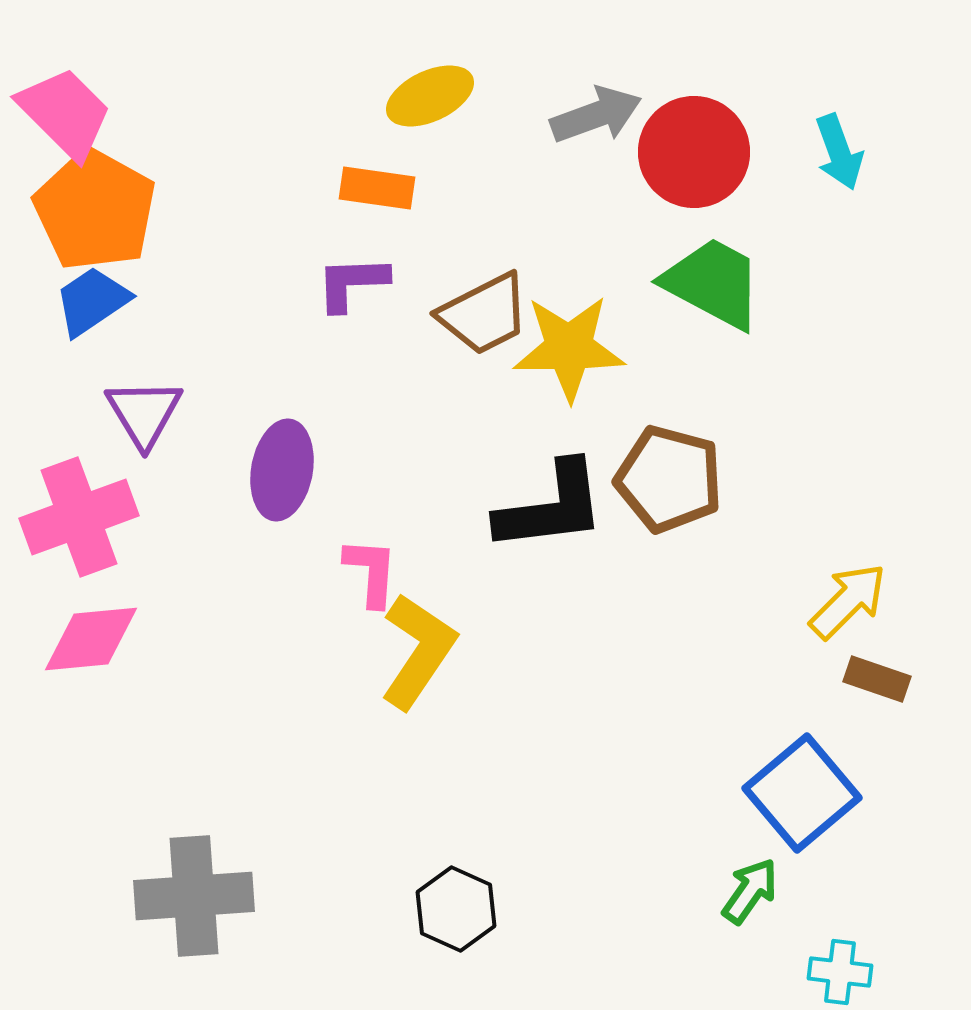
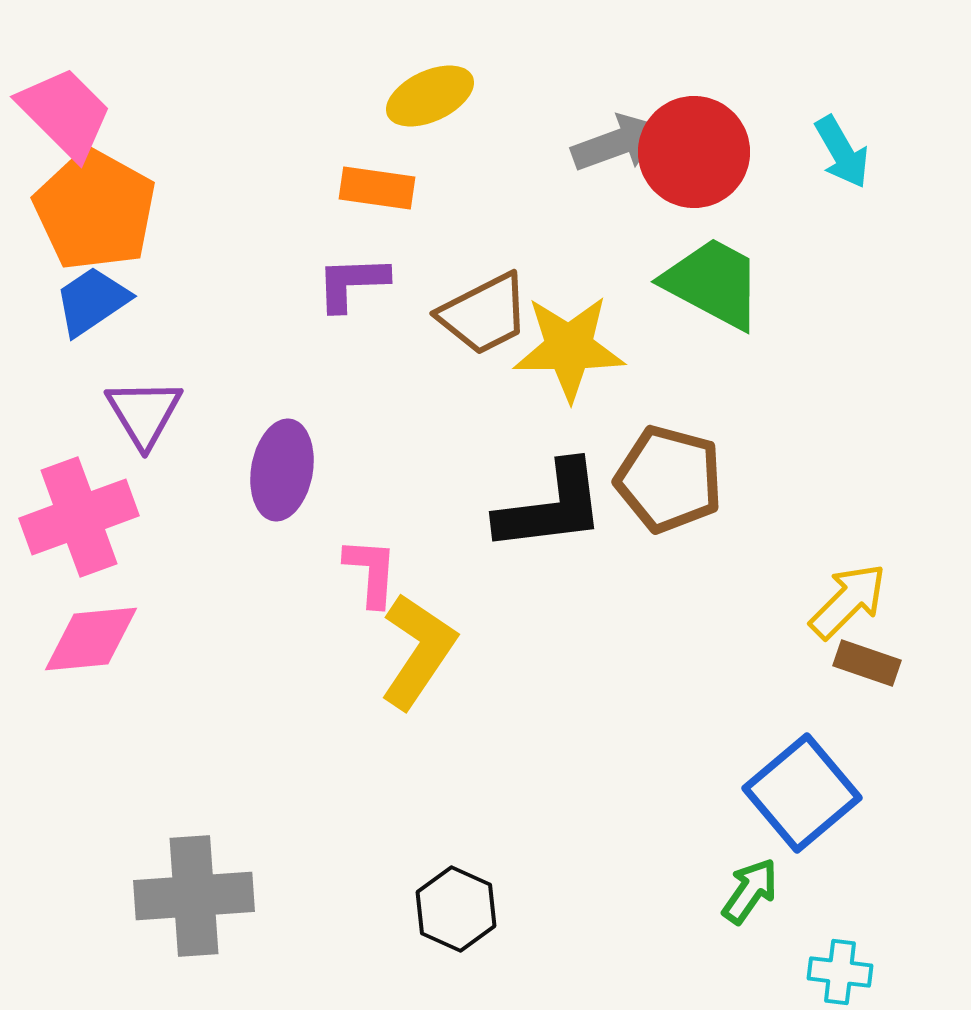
gray arrow: moved 21 px right, 28 px down
cyan arrow: moved 3 px right; rotated 10 degrees counterclockwise
brown rectangle: moved 10 px left, 16 px up
